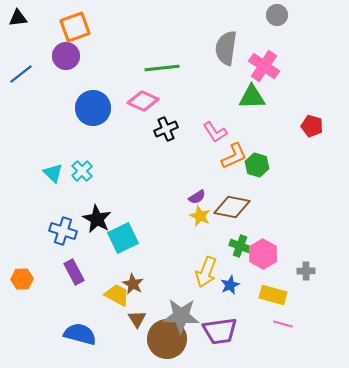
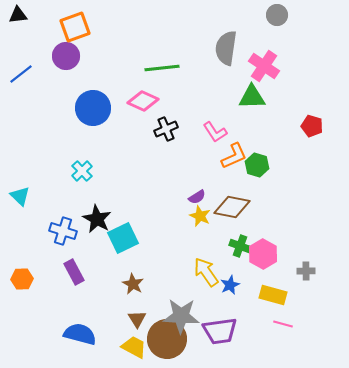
black triangle: moved 3 px up
cyan triangle: moved 33 px left, 23 px down
yellow arrow: rotated 124 degrees clockwise
yellow trapezoid: moved 17 px right, 52 px down
